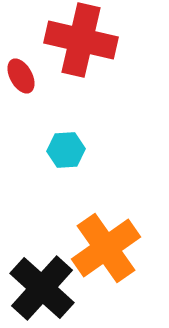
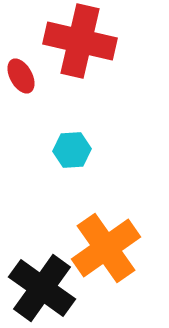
red cross: moved 1 px left, 1 px down
cyan hexagon: moved 6 px right
black cross: rotated 6 degrees counterclockwise
